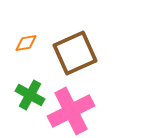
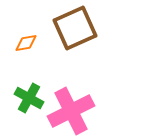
brown square: moved 25 px up
green cross: moved 1 px left, 3 px down
